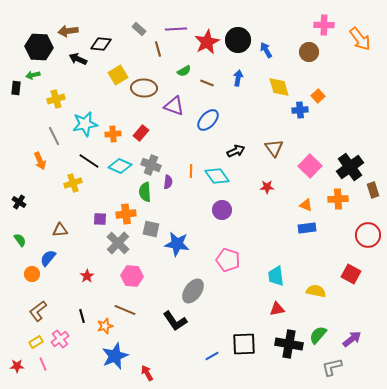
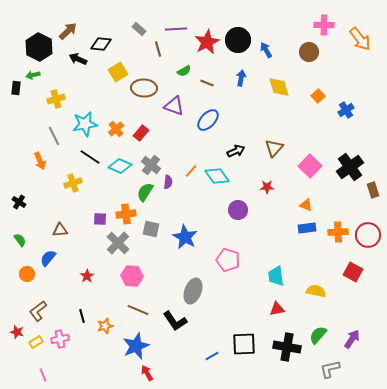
brown arrow at (68, 31): rotated 144 degrees clockwise
black hexagon at (39, 47): rotated 24 degrees clockwise
yellow square at (118, 75): moved 3 px up
blue arrow at (238, 78): moved 3 px right
blue cross at (300, 110): moved 46 px right; rotated 28 degrees counterclockwise
orange cross at (113, 134): moved 3 px right, 5 px up; rotated 35 degrees counterclockwise
brown triangle at (274, 148): rotated 18 degrees clockwise
black line at (89, 161): moved 1 px right, 4 px up
gray cross at (151, 165): rotated 18 degrees clockwise
orange line at (191, 171): rotated 40 degrees clockwise
green semicircle at (145, 192): rotated 36 degrees clockwise
orange cross at (338, 199): moved 33 px down
purple circle at (222, 210): moved 16 px right
blue star at (177, 244): moved 8 px right, 7 px up; rotated 20 degrees clockwise
orange circle at (32, 274): moved 5 px left
red square at (351, 274): moved 2 px right, 2 px up
gray ellipse at (193, 291): rotated 15 degrees counterclockwise
brown line at (125, 310): moved 13 px right
pink cross at (60, 339): rotated 24 degrees clockwise
purple arrow at (352, 339): rotated 18 degrees counterclockwise
black cross at (289, 344): moved 2 px left, 3 px down
blue star at (115, 356): moved 21 px right, 10 px up
pink line at (43, 364): moved 11 px down
red star at (17, 366): moved 34 px up; rotated 16 degrees clockwise
gray L-shape at (332, 367): moved 2 px left, 2 px down
